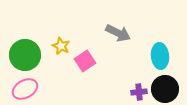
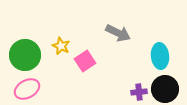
pink ellipse: moved 2 px right
